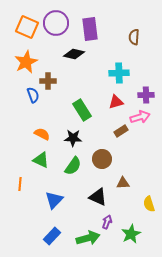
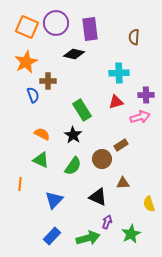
brown rectangle: moved 14 px down
black star: moved 3 px up; rotated 30 degrees clockwise
